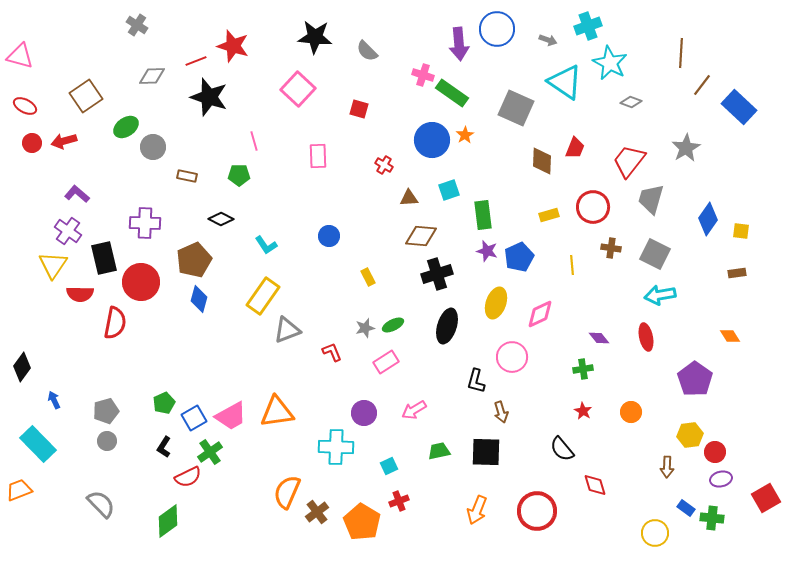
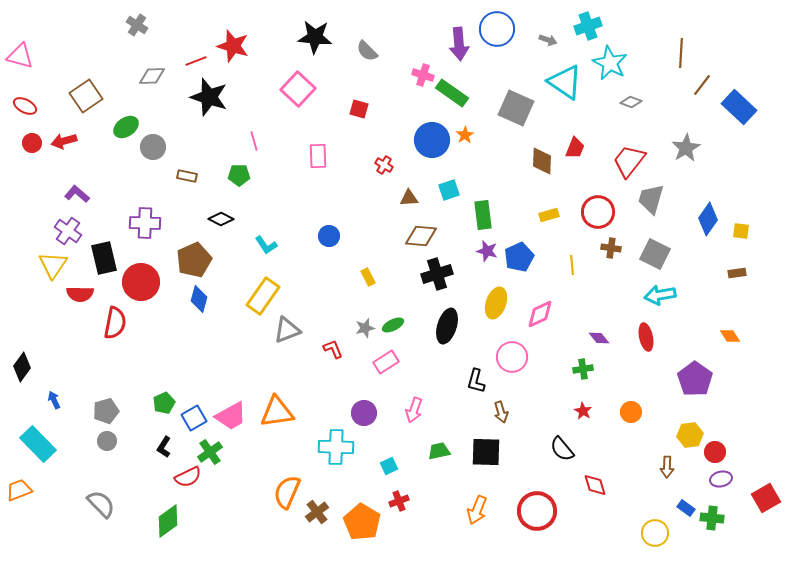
red circle at (593, 207): moved 5 px right, 5 px down
red L-shape at (332, 352): moved 1 px right, 3 px up
pink arrow at (414, 410): rotated 40 degrees counterclockwise
